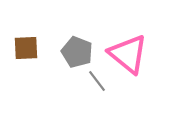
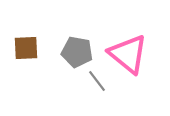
gray pentagon: rotated 12 degrees counterclockwise
